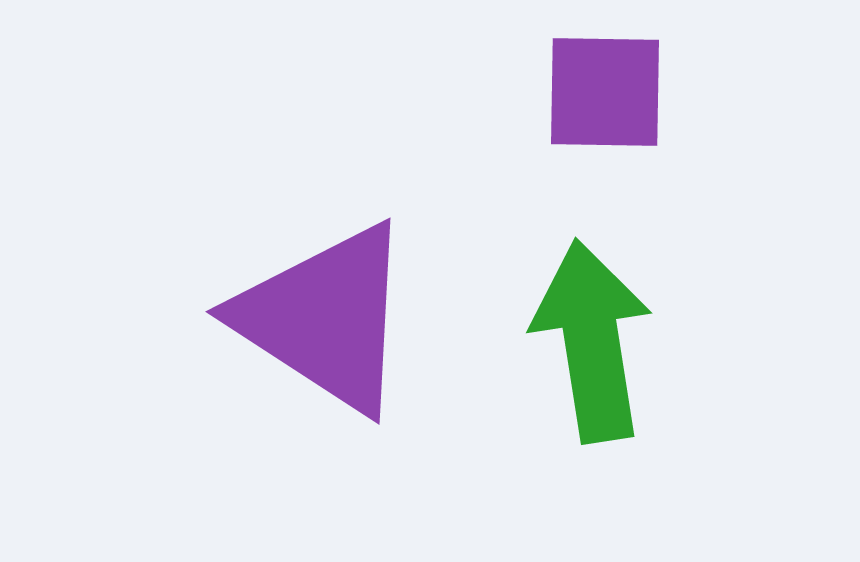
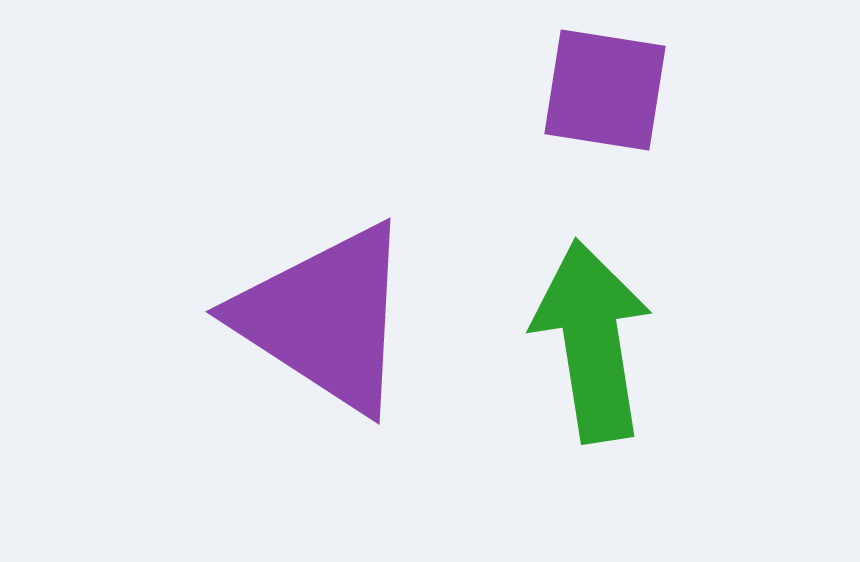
purple square: moved 2 px up; rotated 8 degrees clockwise
